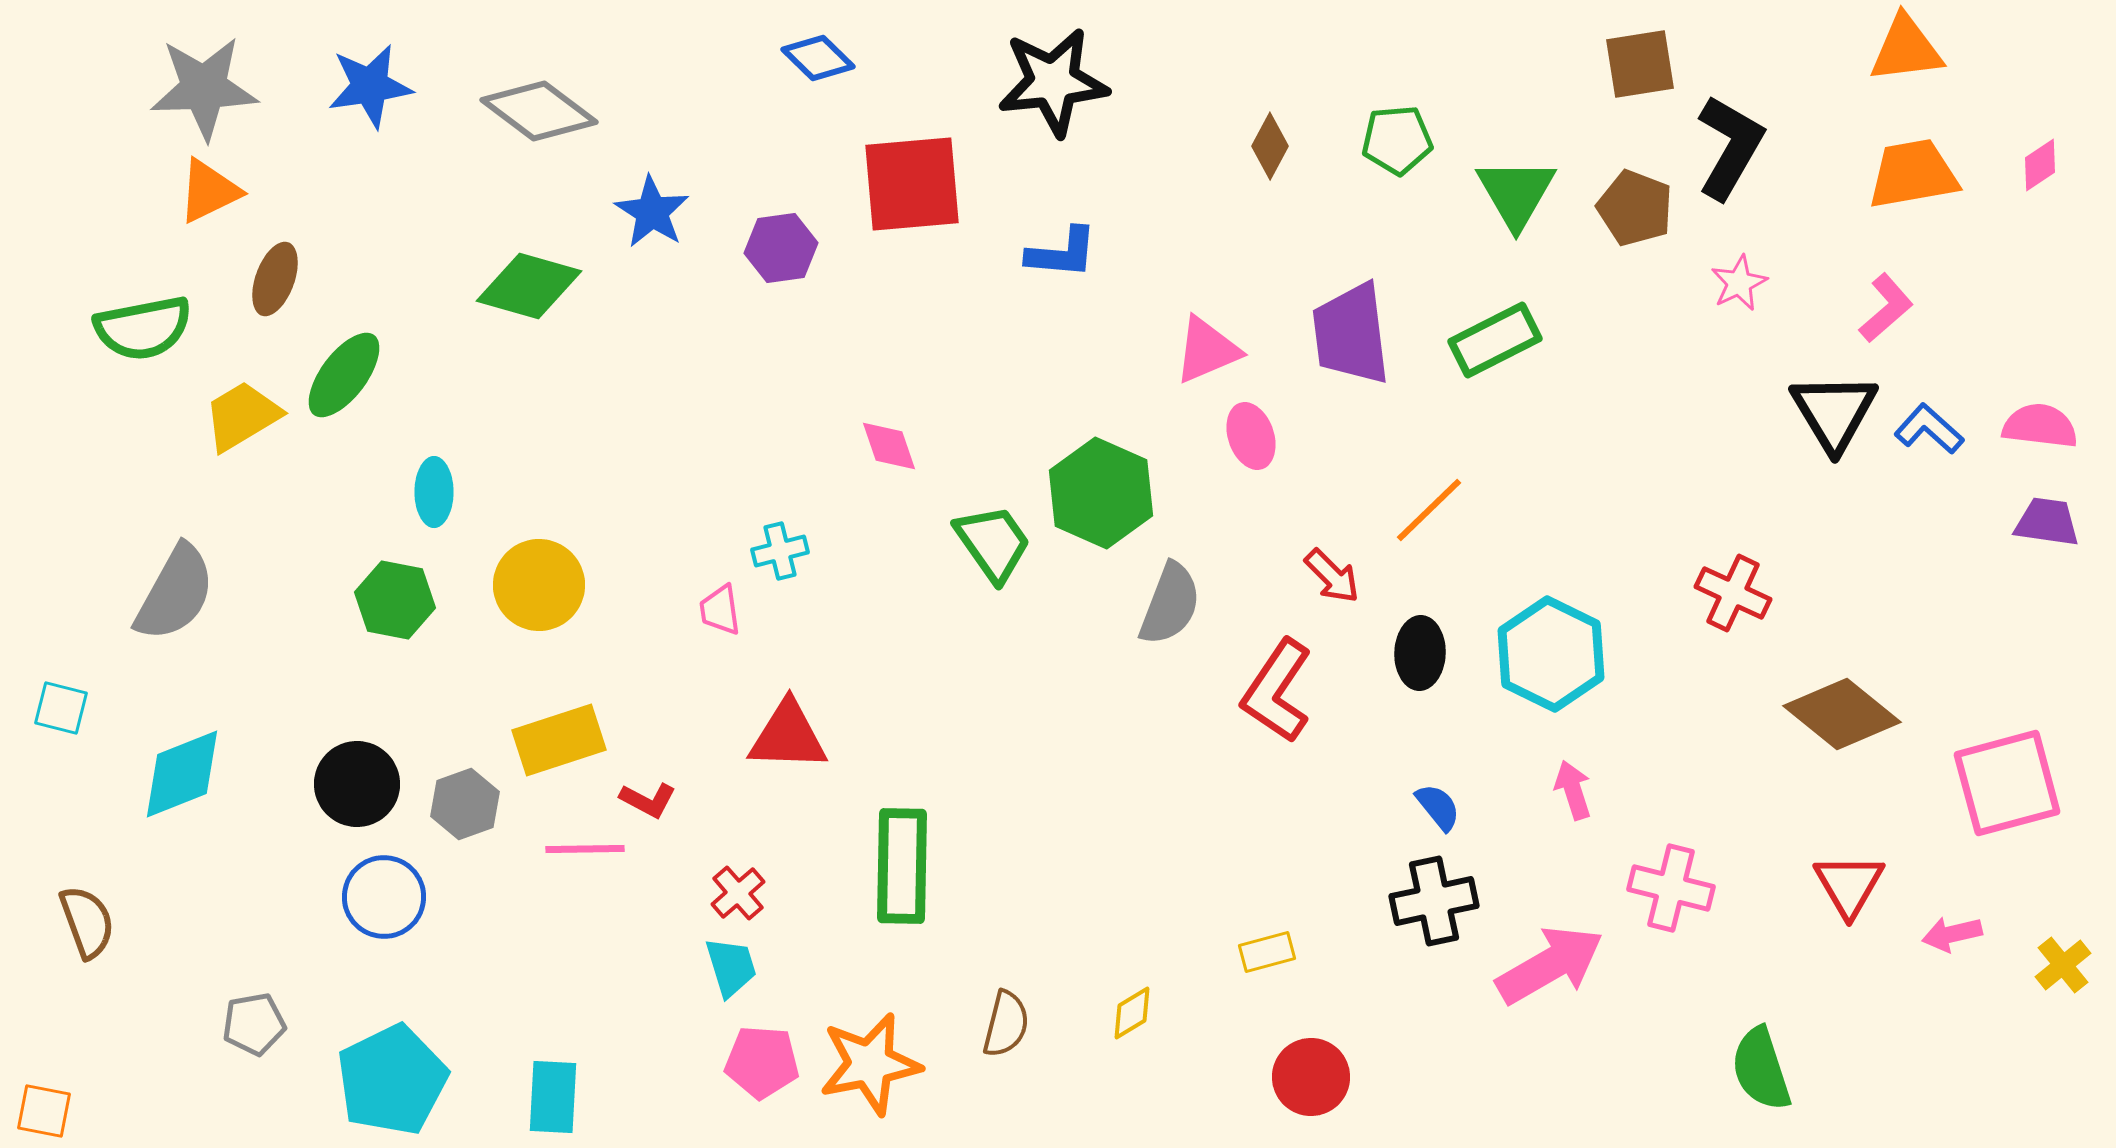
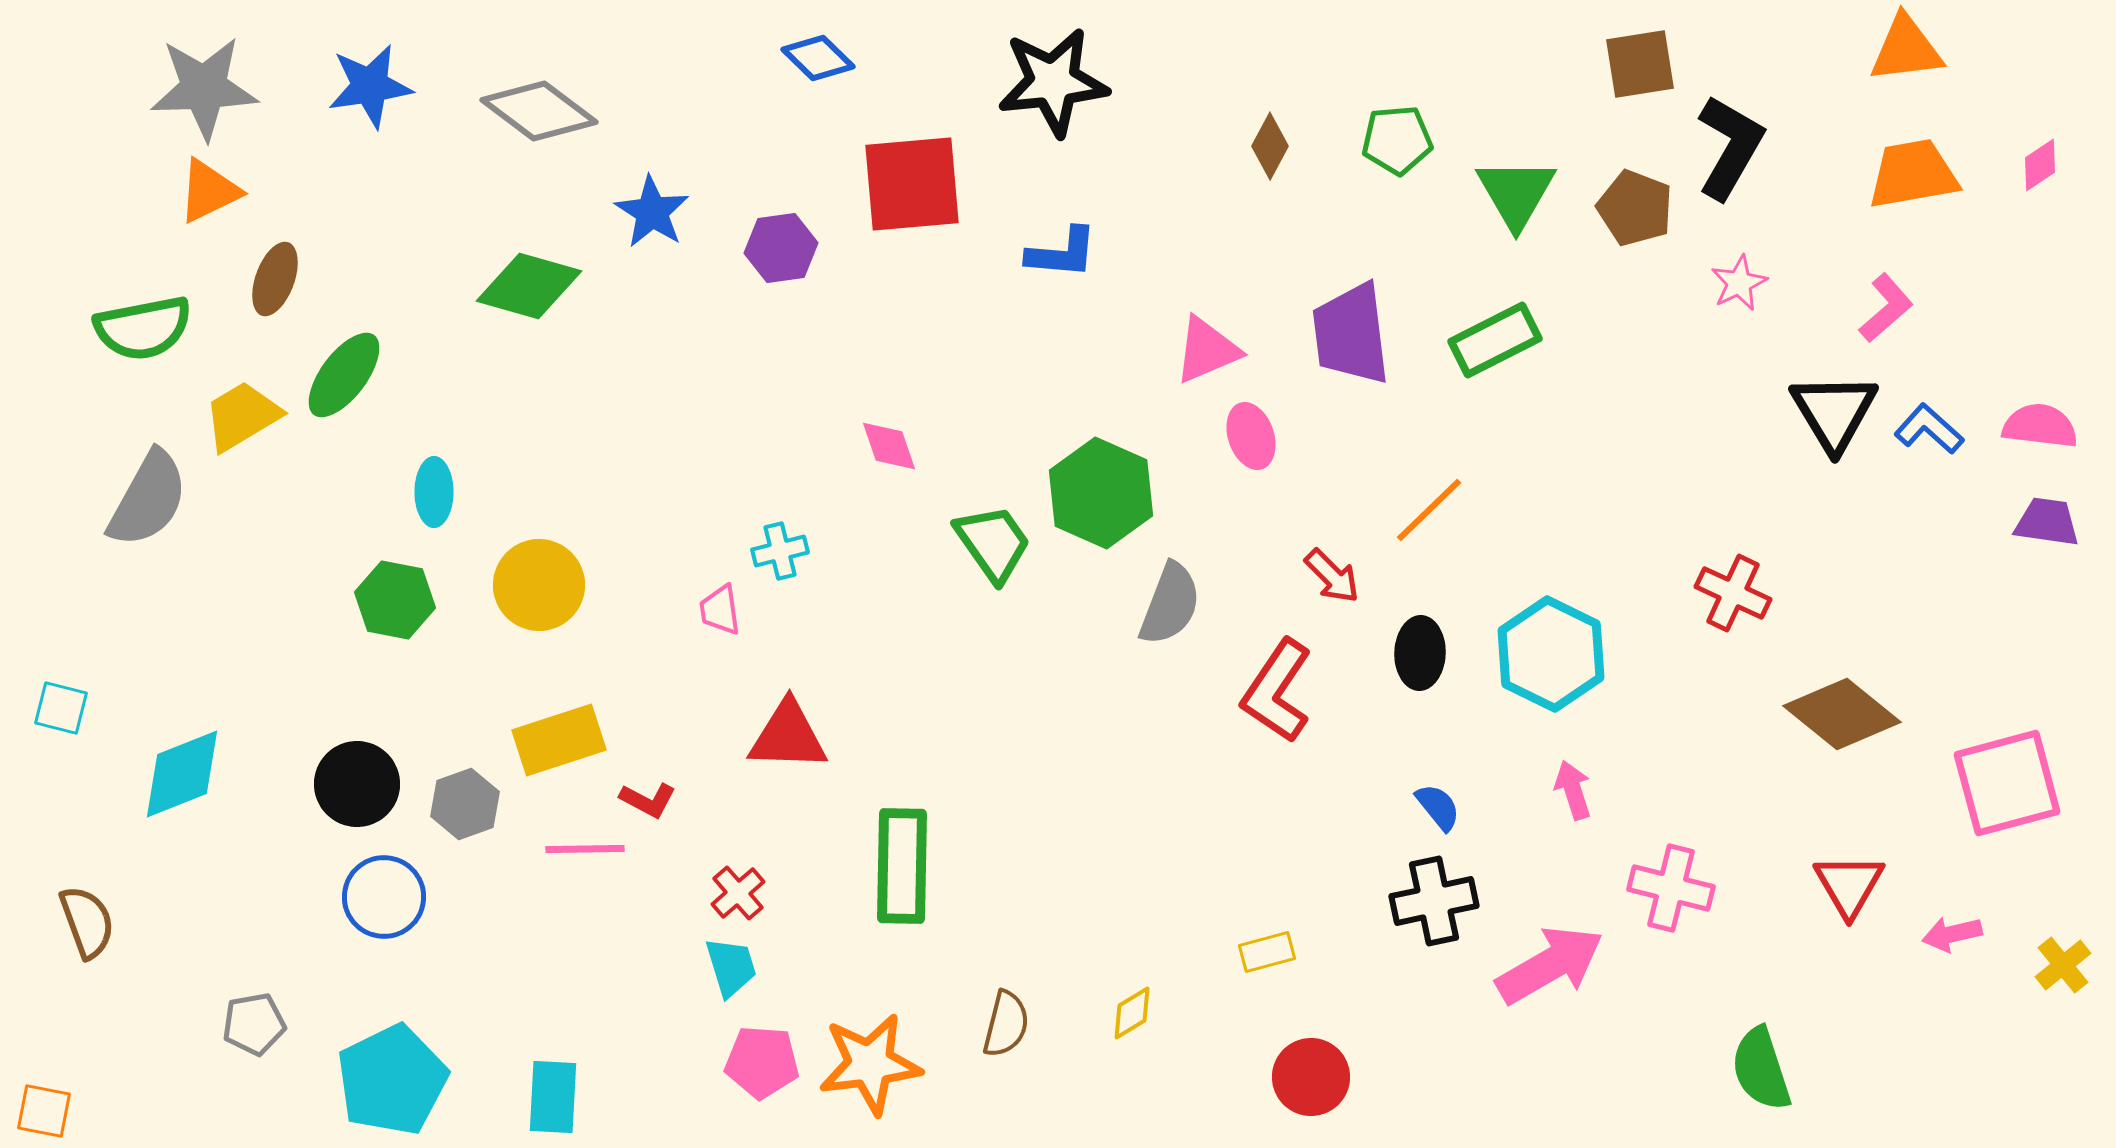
gray semicircle at (175, 593): moved 27 px left, 94 px up
orange star at (870, 1064): rotated 4 degrees clockwise
